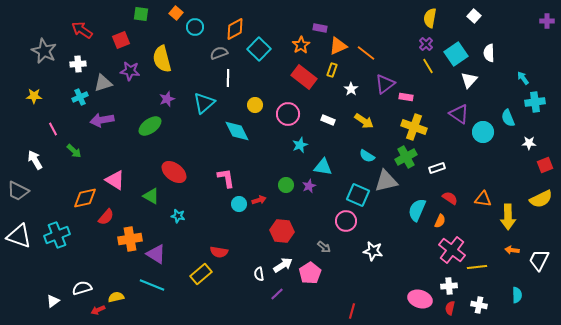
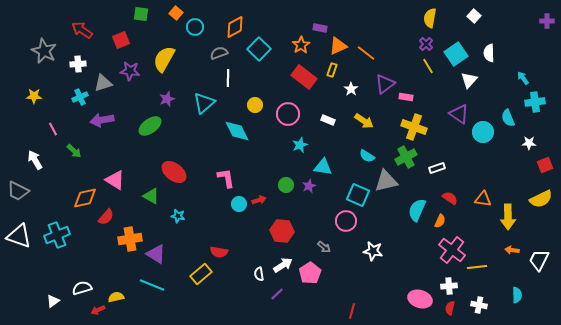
orange diamond at (235, 29): moved 2 px up
yellow semicircle at (162, 59): moved 2 px right; rotated 44 degrees clockwise
